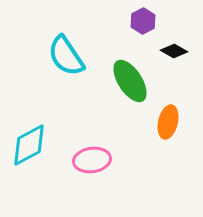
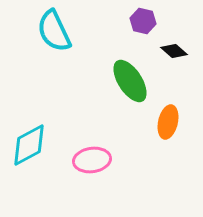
purple hexagon: rotated 20 degrees counterclockwise
black diamond: rotated 12 degrees clockwise
cyan semicircle: moved 12 px left, 25 px up; rotated 9 degrees clockwise
